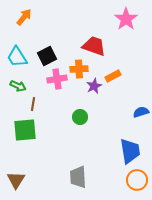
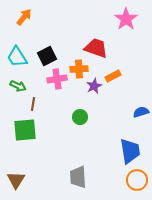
red trapezoid: moved 2 px right, 2 px down
